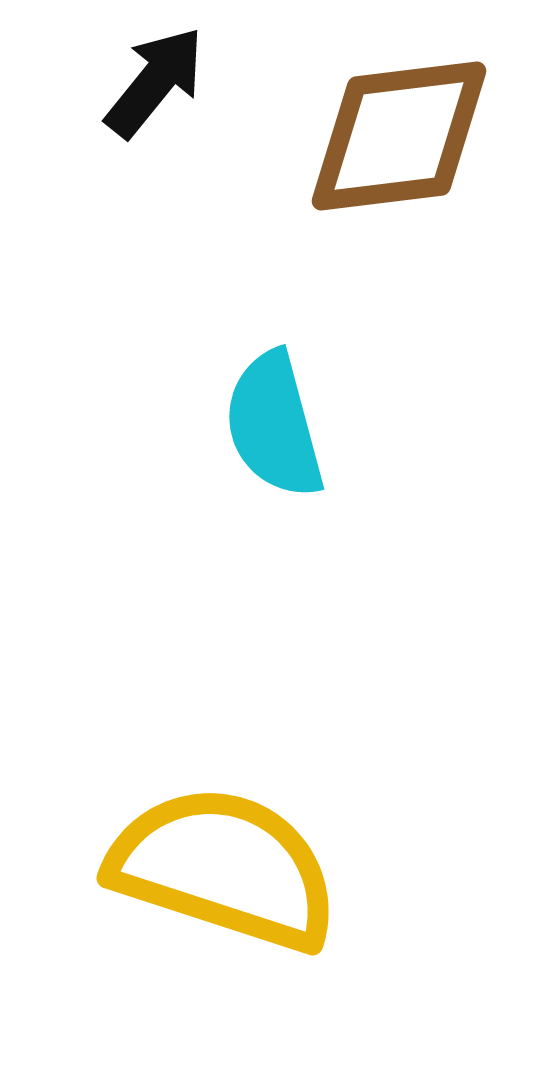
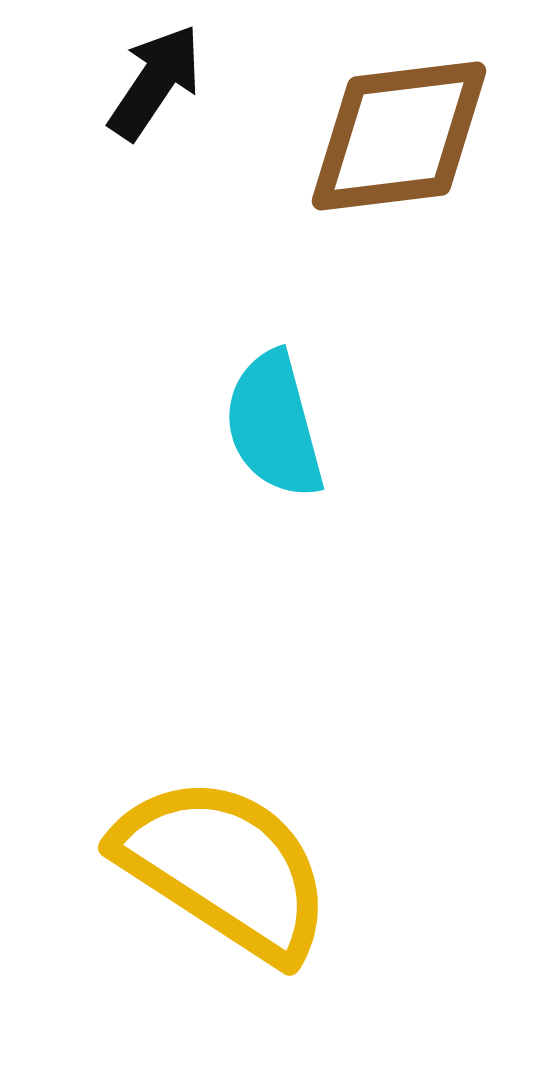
black arrow: rotated 5 degrees counterclockwise
yellow semicircle: rotated 15 degrees clockwise
